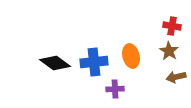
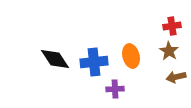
red cross: rotated 18 degrees counterclockwise
black diamond: moved 4 px up; rotated 20 degrees clockwise
